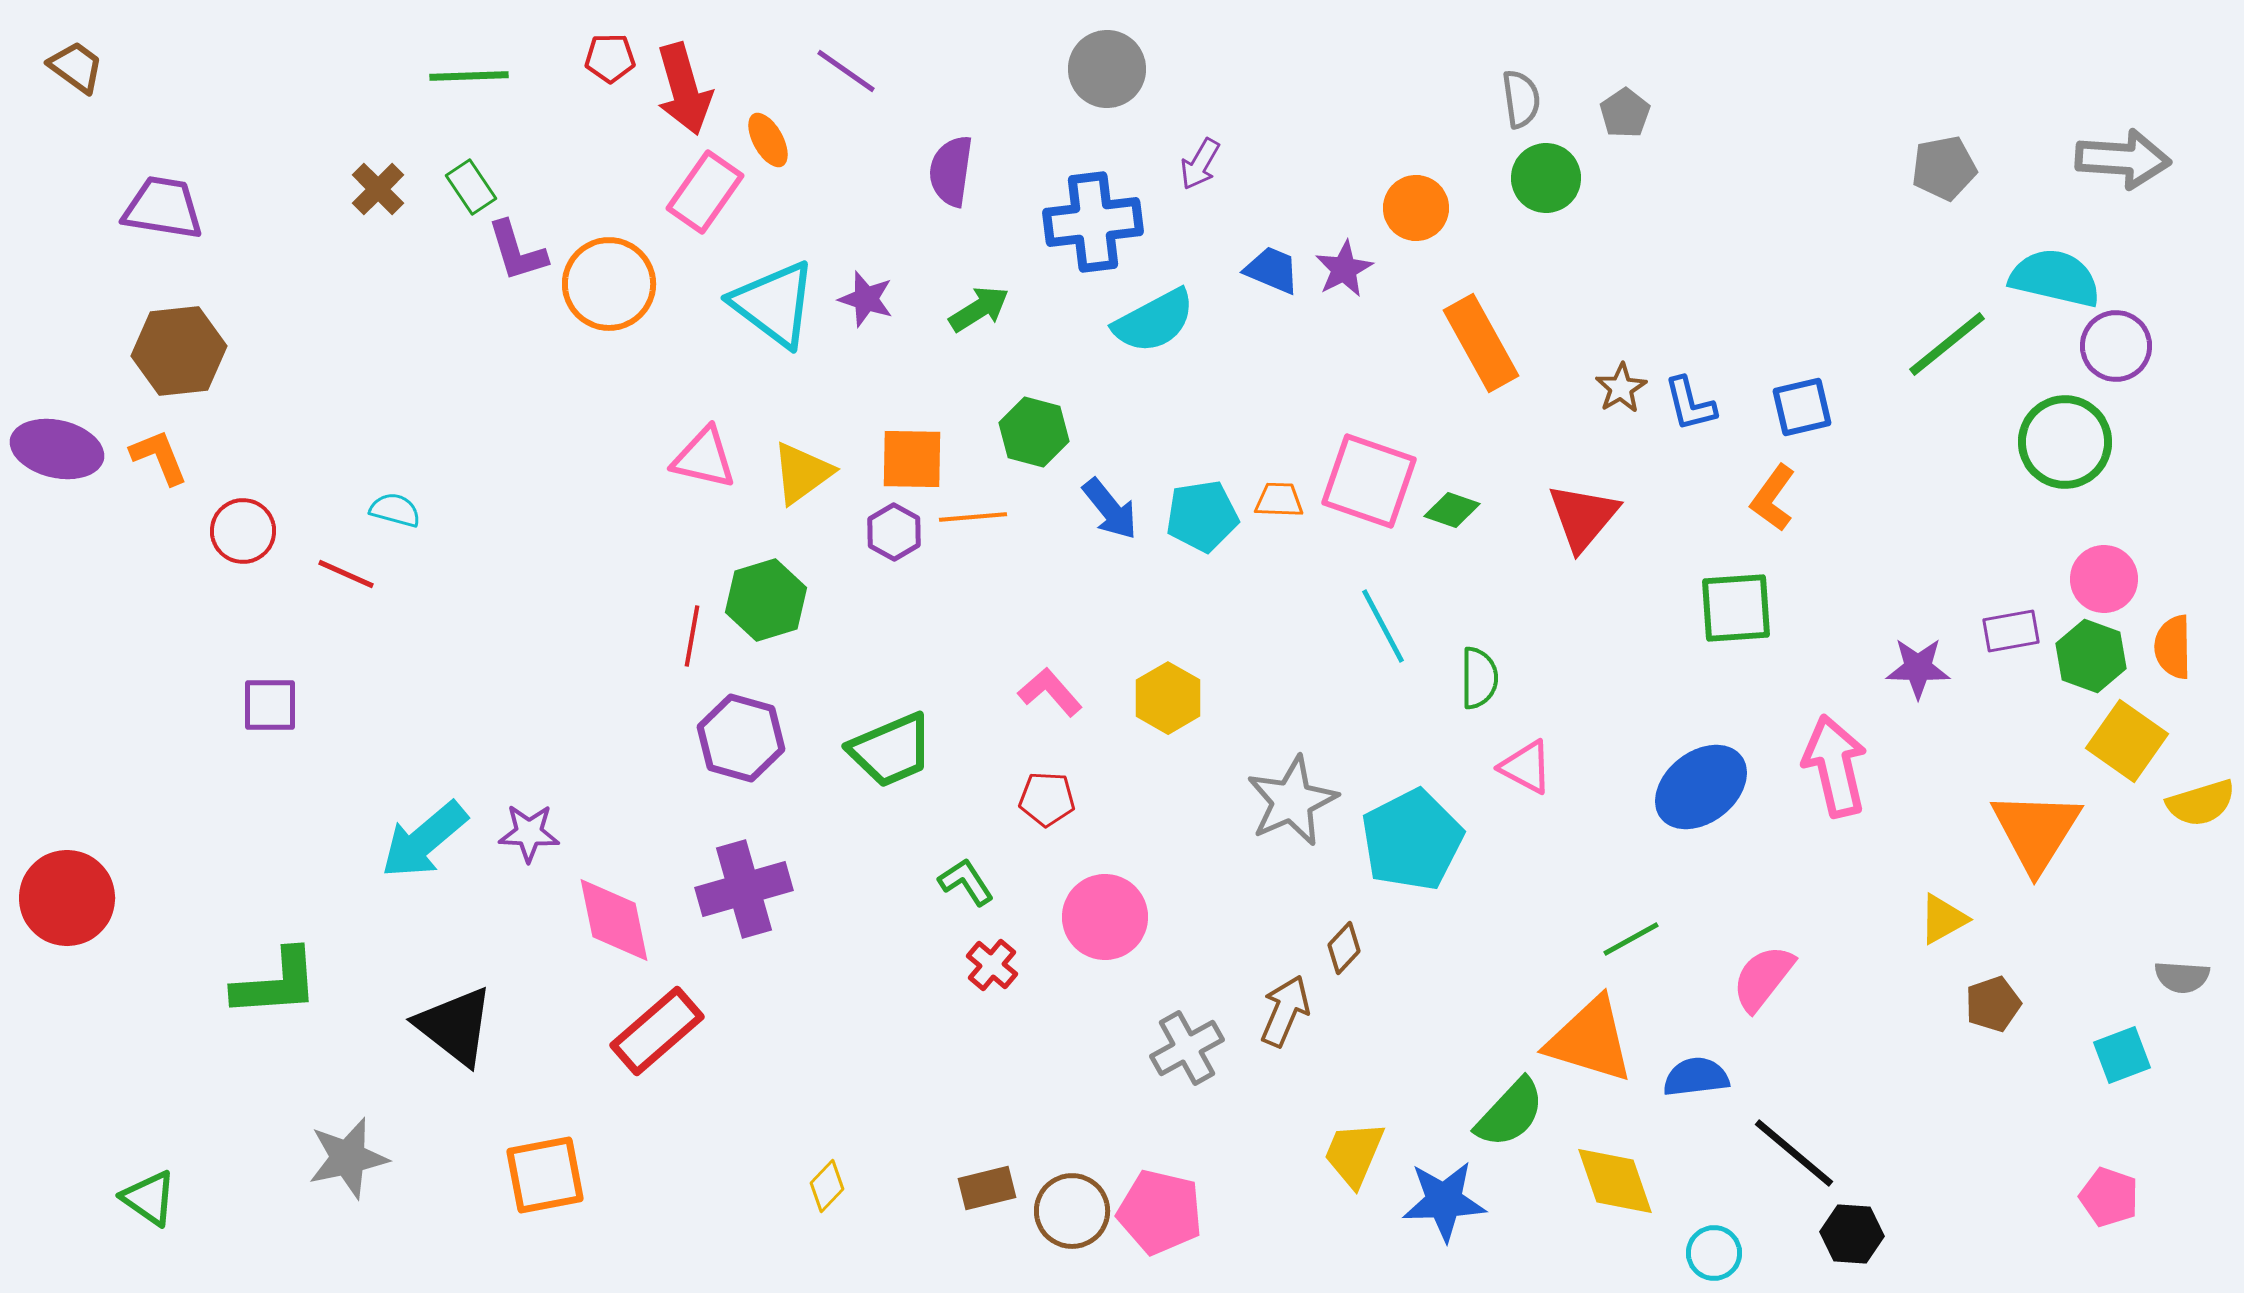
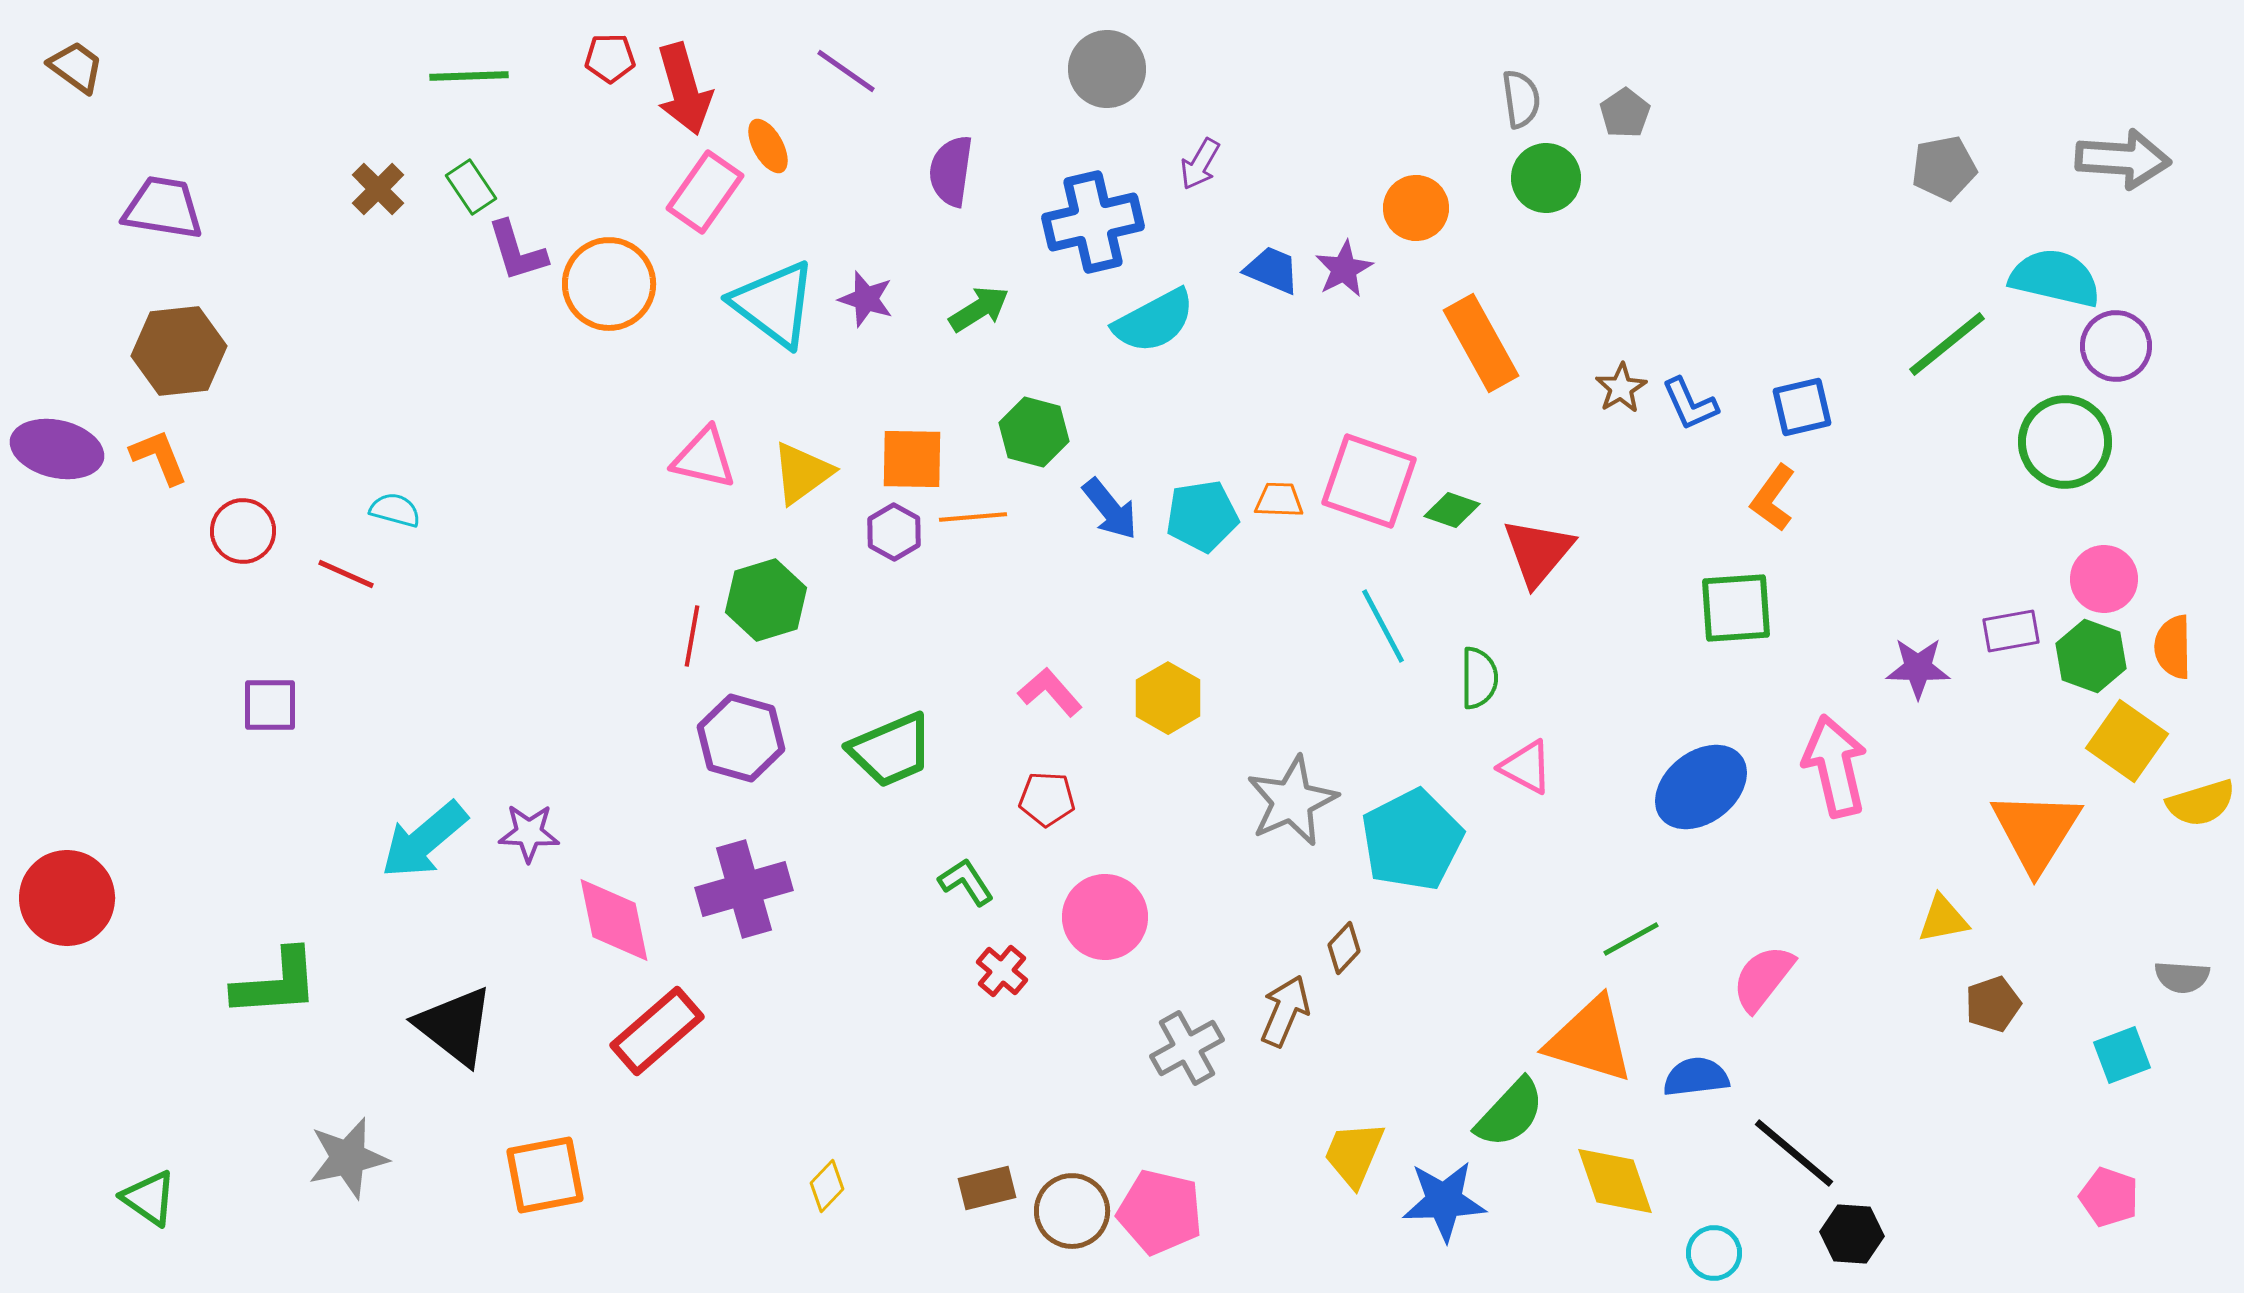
orange ellipse at (768, 140): moved 6 px down
blue cross at (1093, 222): rotated 6 degrees counterclockwise
blue L-shape at (1690, 404): rotated 10 degrees counterclockwise
red triangle at (1583, 517): moved 45 px left, 35 px down
yellow triangle at (1943, 919): rotated 18 degrees clockwise
red cross at (992, 965): moved 10 px right, 6 px down
